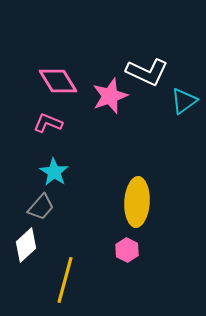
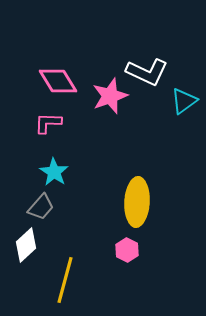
pink L-shape: rotated 20 degrees counterclockwise
